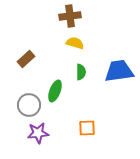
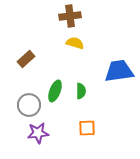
green semicircle: moved 19 px down
